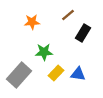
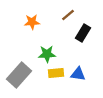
green star: moved 3 px right, 2 px down
yellow rectangle: rotated 42 degrees clockwise
